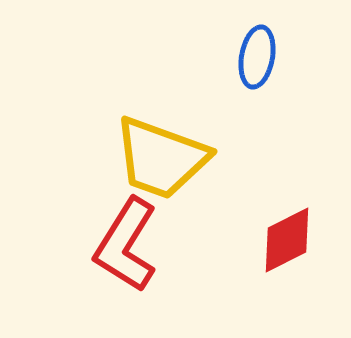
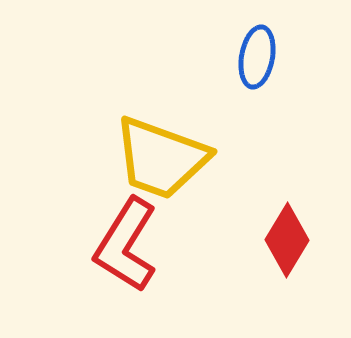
red diamond: rotated 32 degrees counterclockwise
